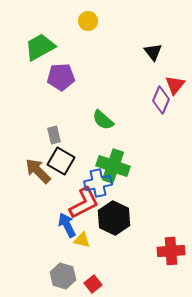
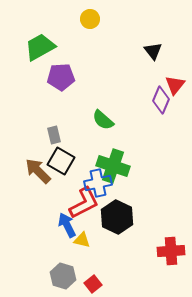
yellow circle: moved 2 px right, 2 px up
black triangle: moved 1 px up
black hexagon: moved 3 px right, 1 px up
